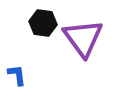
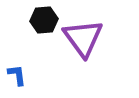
black hexagon: moved 1 px right, 3 px up; rotated 12 degrees counterclockwise
